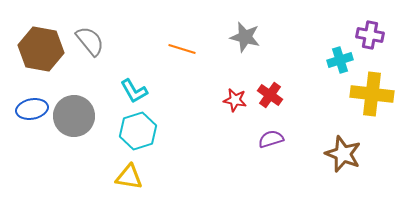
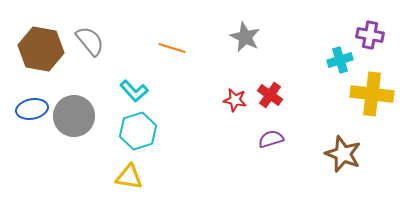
gray star: rotated 12 degrees clockwise
orange line: moved 10 px left, 1 px up
cyan L-shape: rotated 12 degrees counterclockwise
